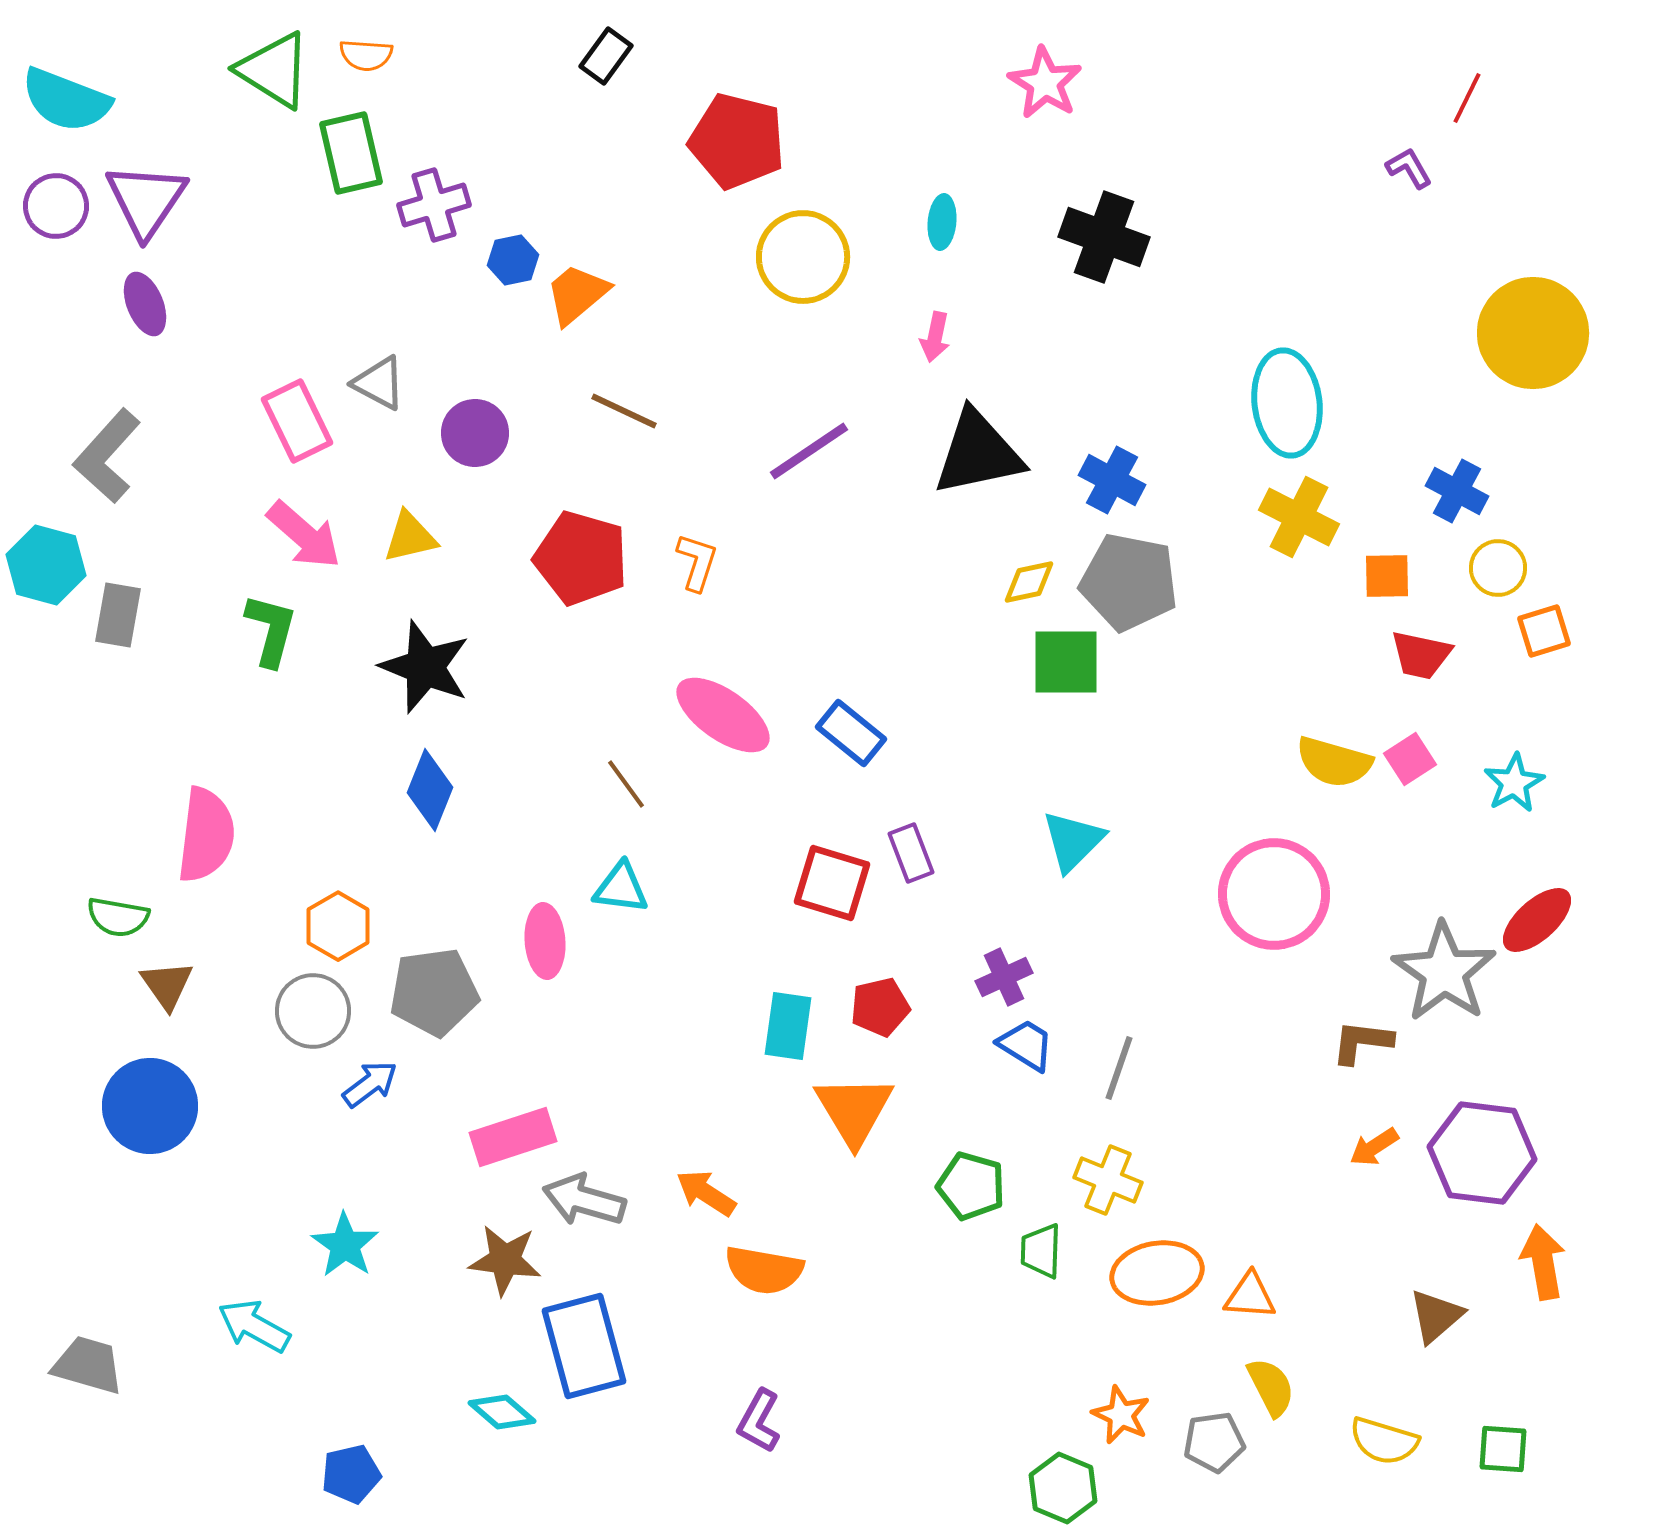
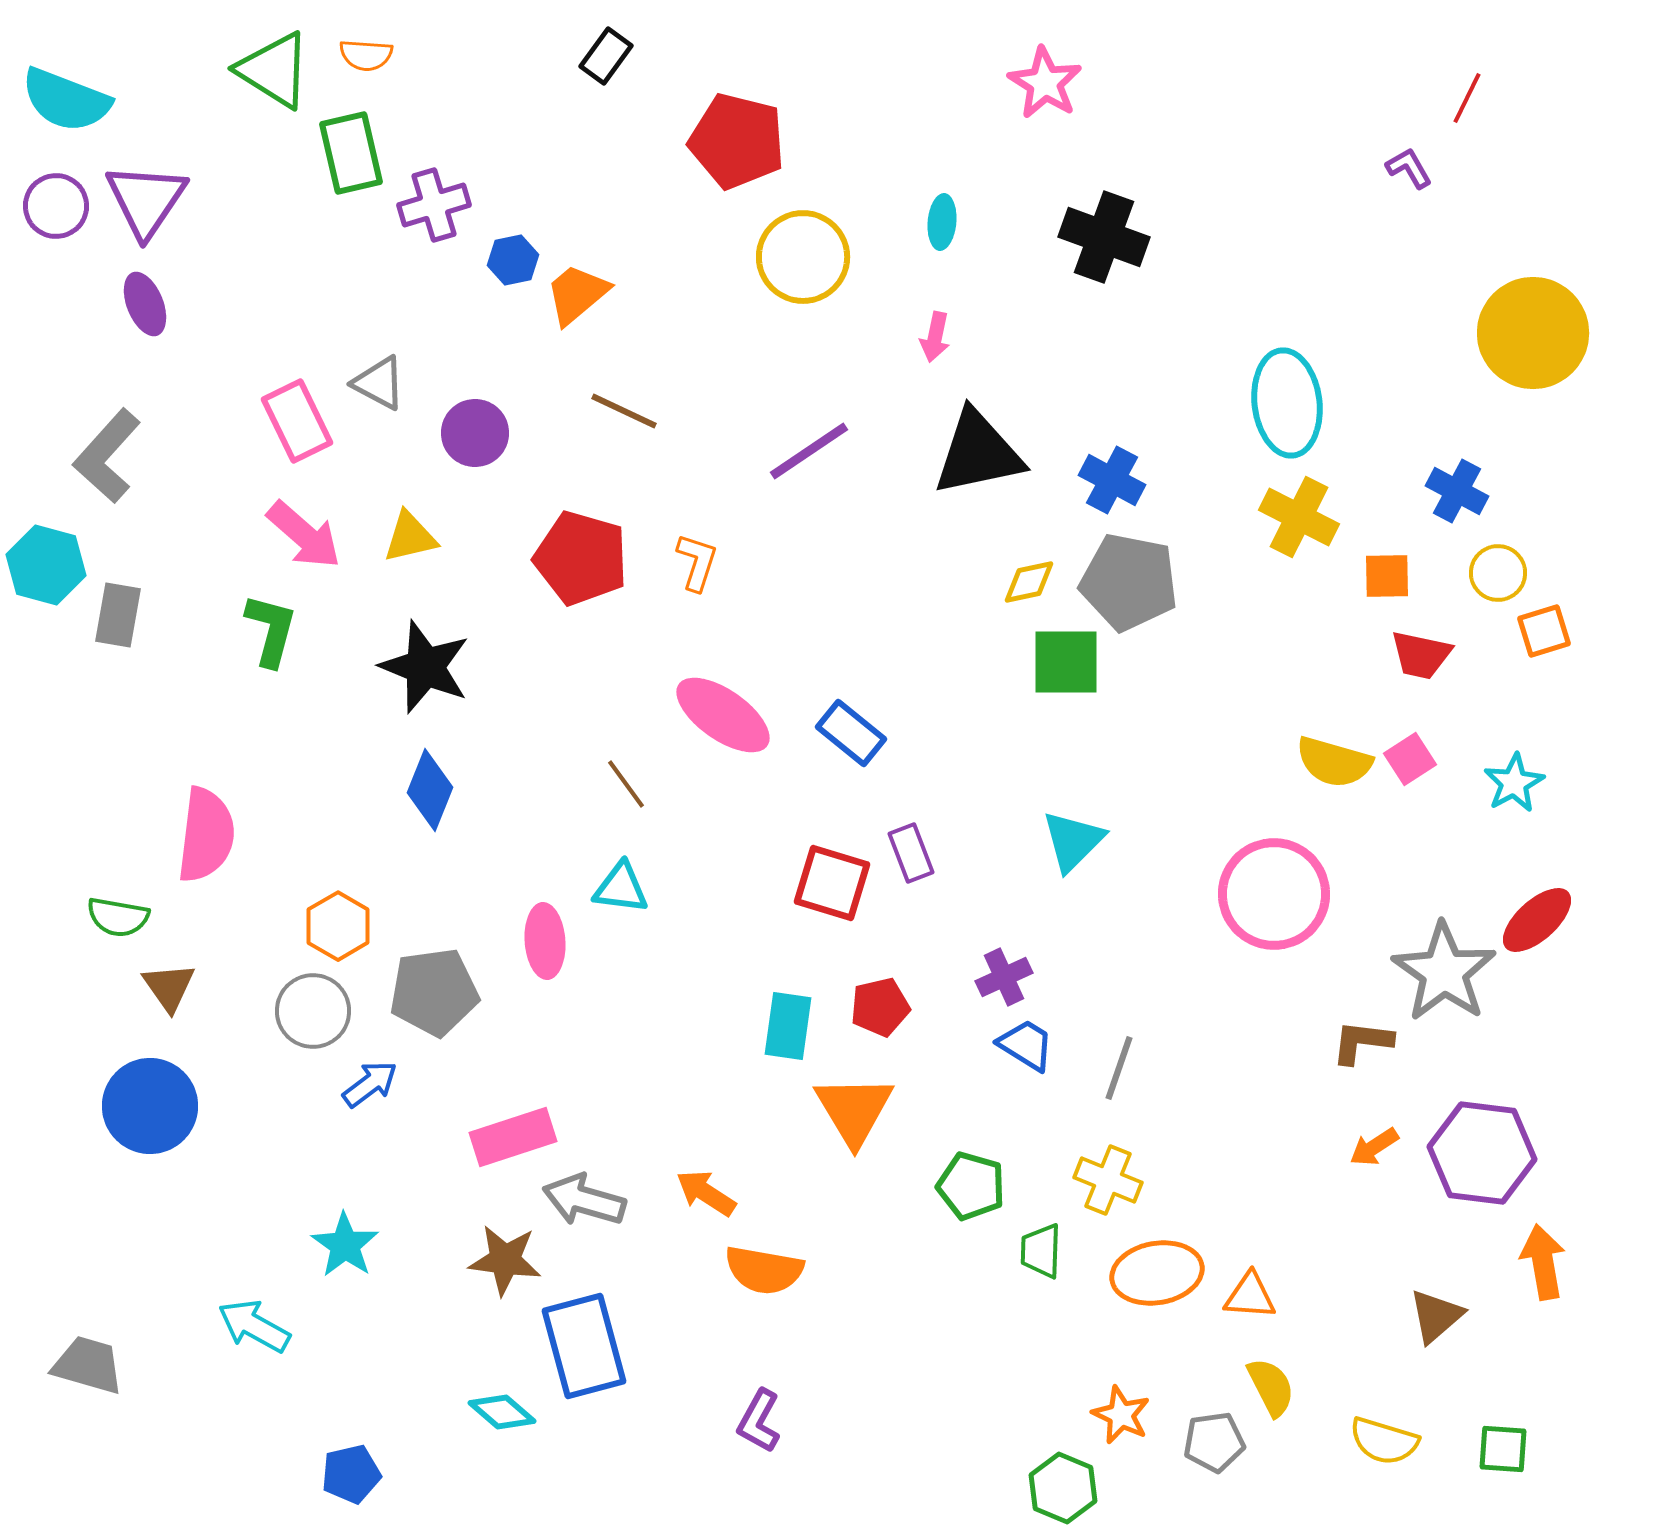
yellow circle at (1498, 568): moved 5 px down
brown triangle at (167, 985): moved 2 px right, 2 px down
